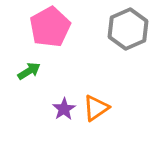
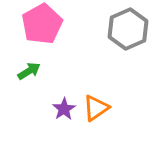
pink pentagon: moved 8 px left, 3 px up
